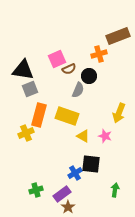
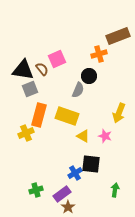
brown semicircle: moved 27 px left; rotated 104 degrees counterclockwise
